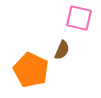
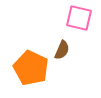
orange pentagon: moved 2 px up
